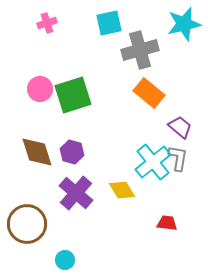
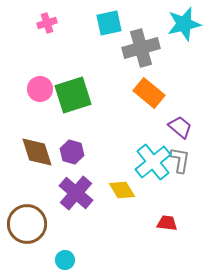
gray cross: moved 1 px right, 2 px up
gray L-shape: moved 2 px right, 2 px down
